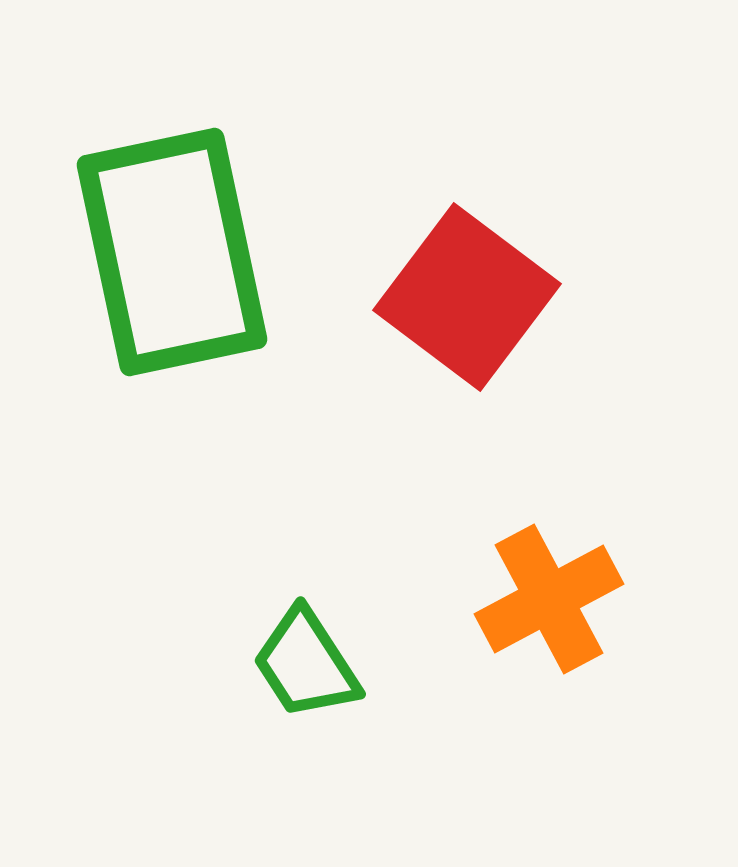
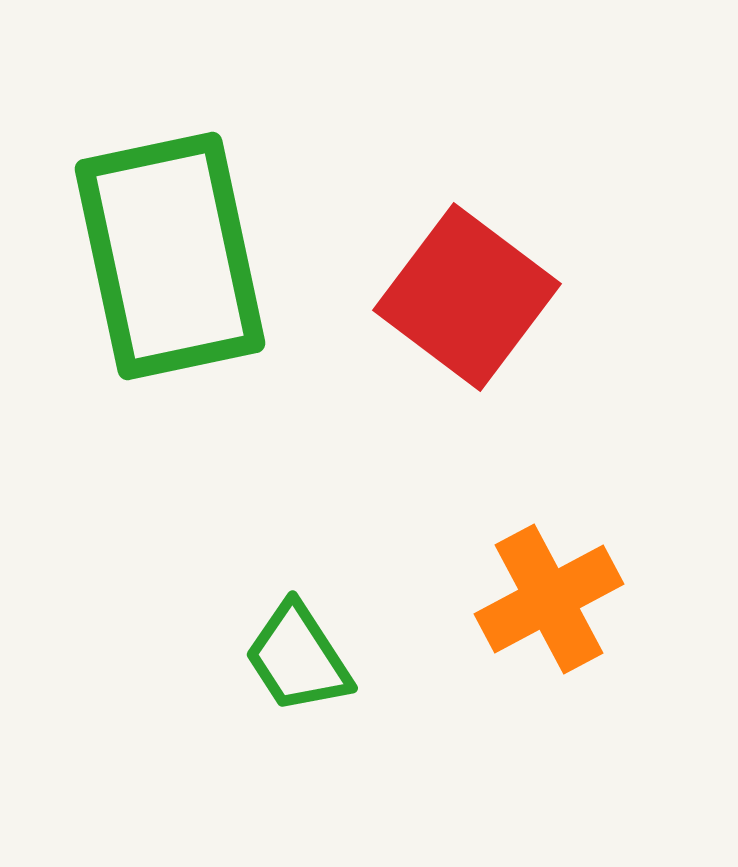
green rectangle: moved 2 px left, 4 px down
green trapezoid: moved 8 px left, 6 px up
